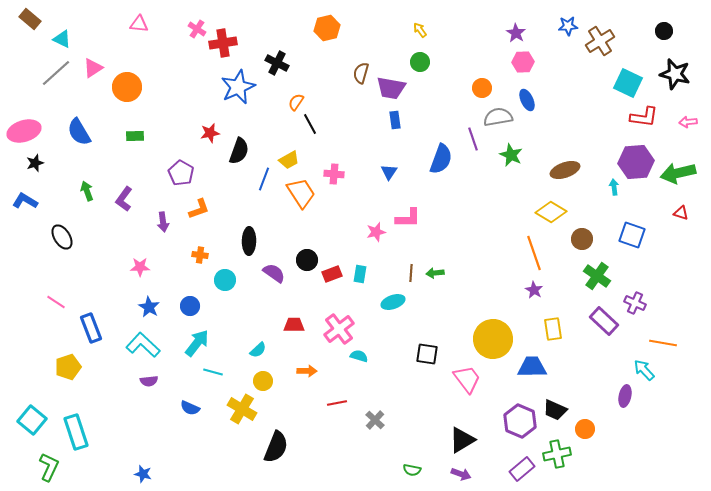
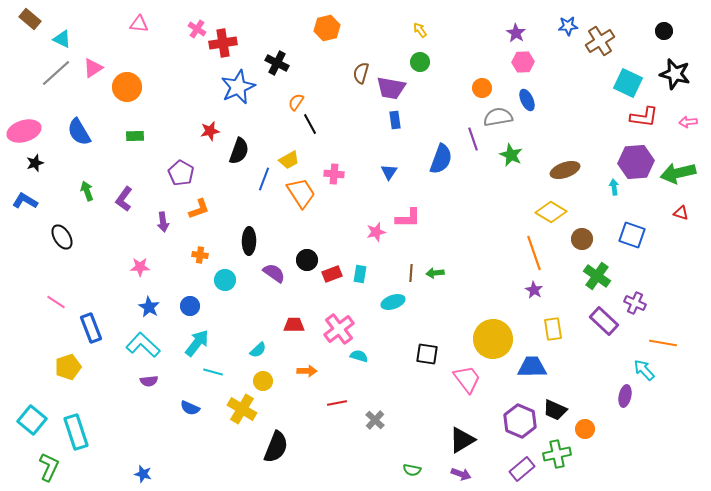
red star at (210, 133): moved 2 px up
